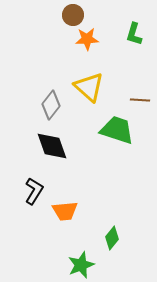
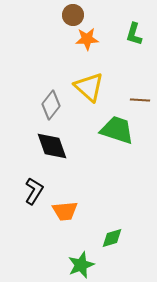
green diamond: rotated 35 degrees clockwise
